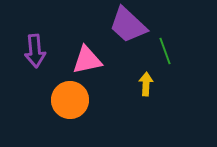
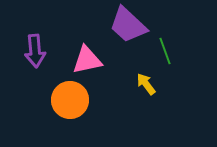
yellow arrow: rotated 40 degrees counterclockwise
